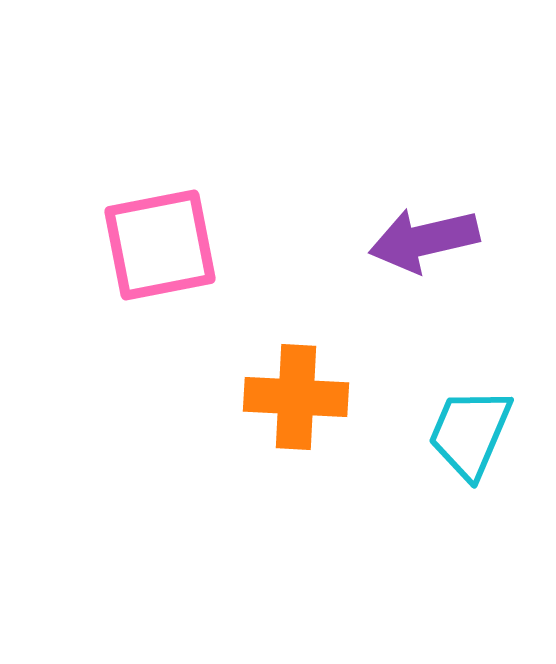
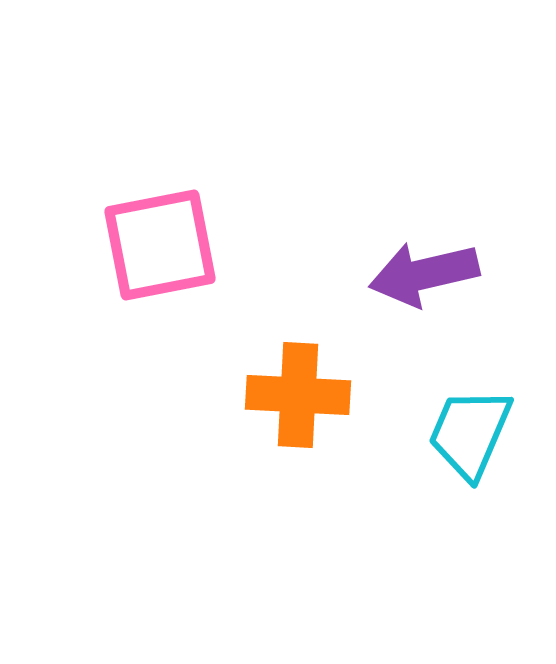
purple arrow: moved 34 px down
orange cross: moved 2 px right, 2 px up
